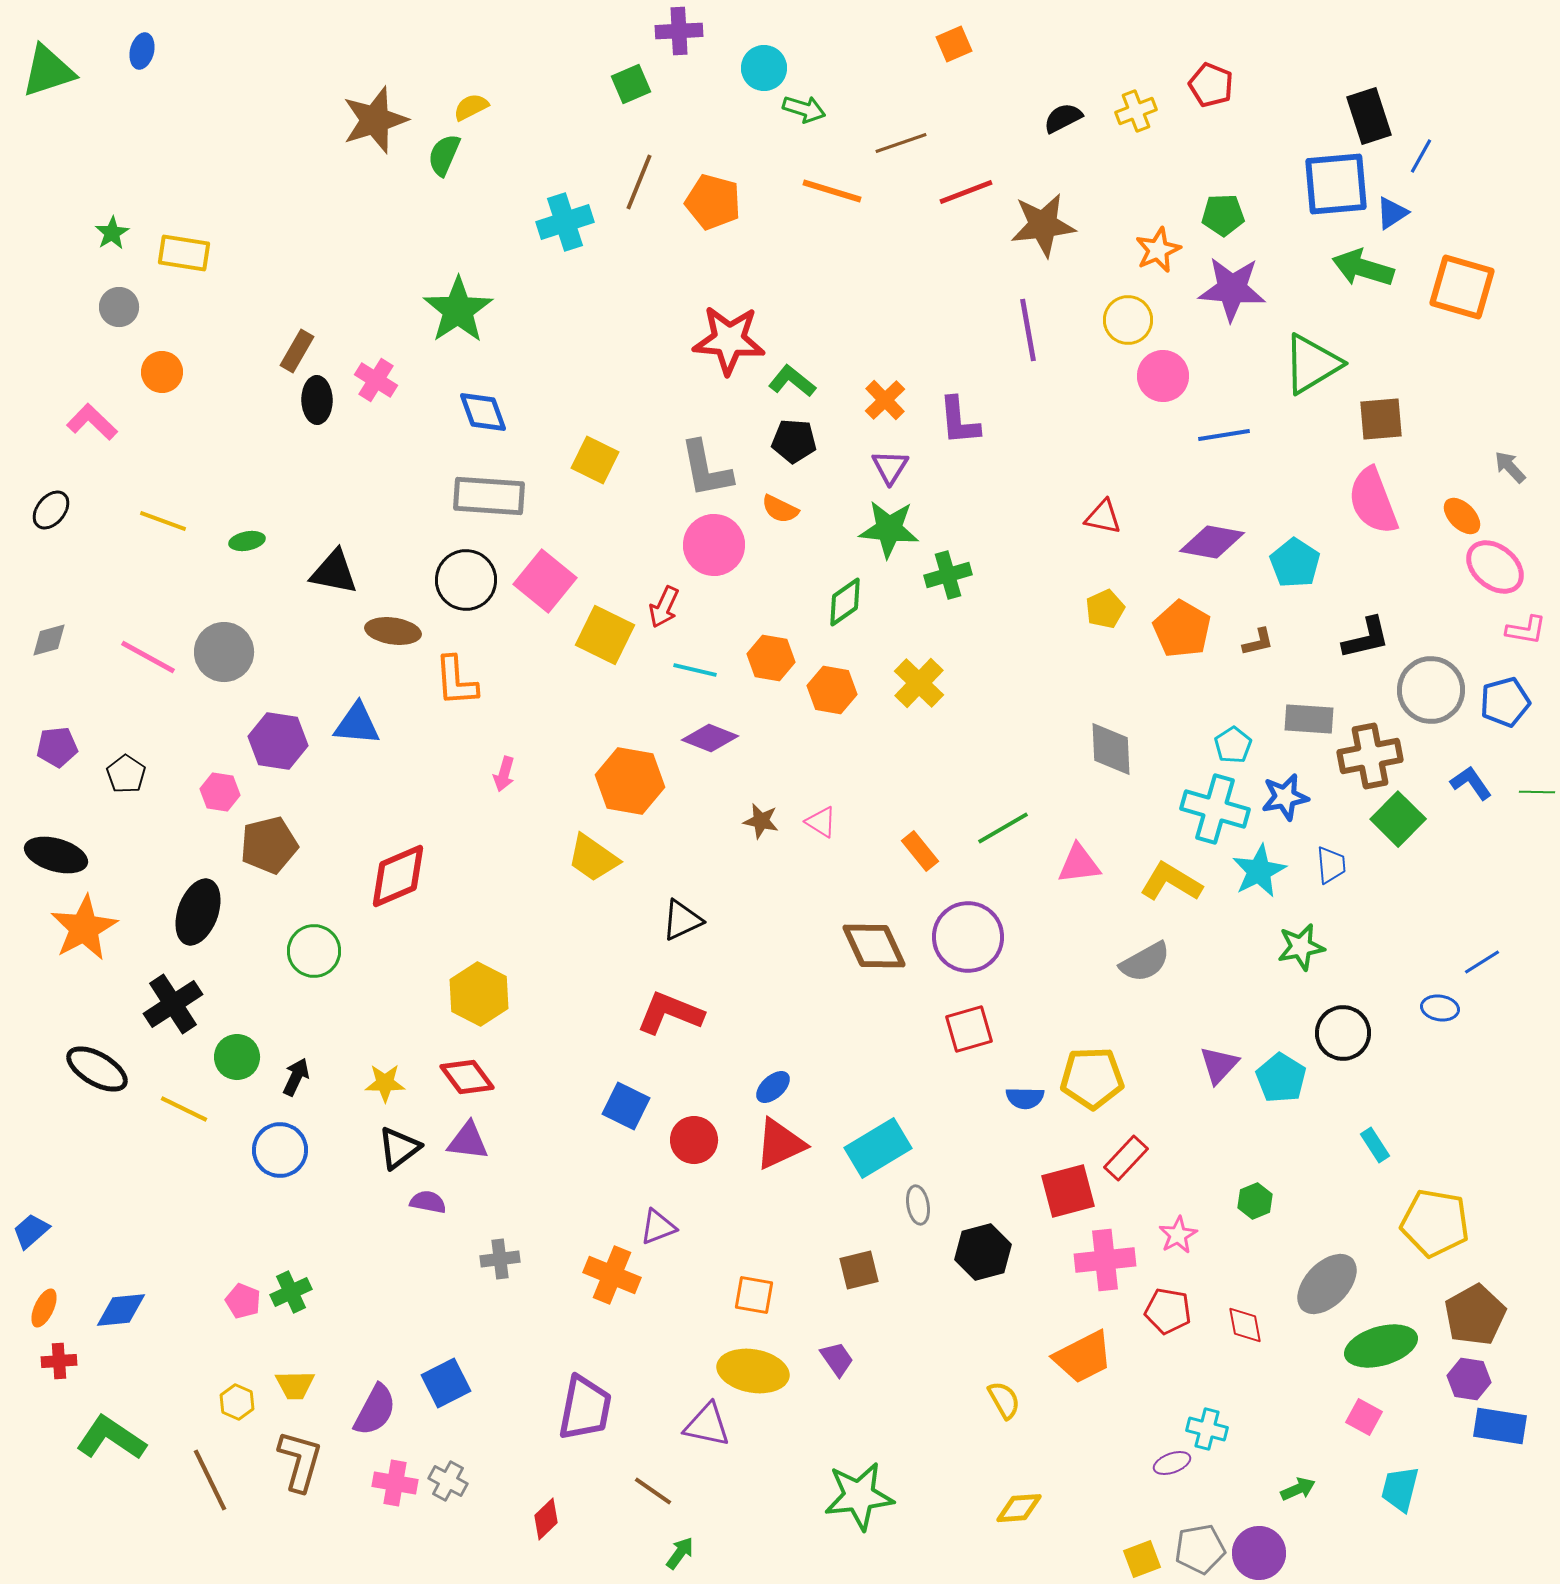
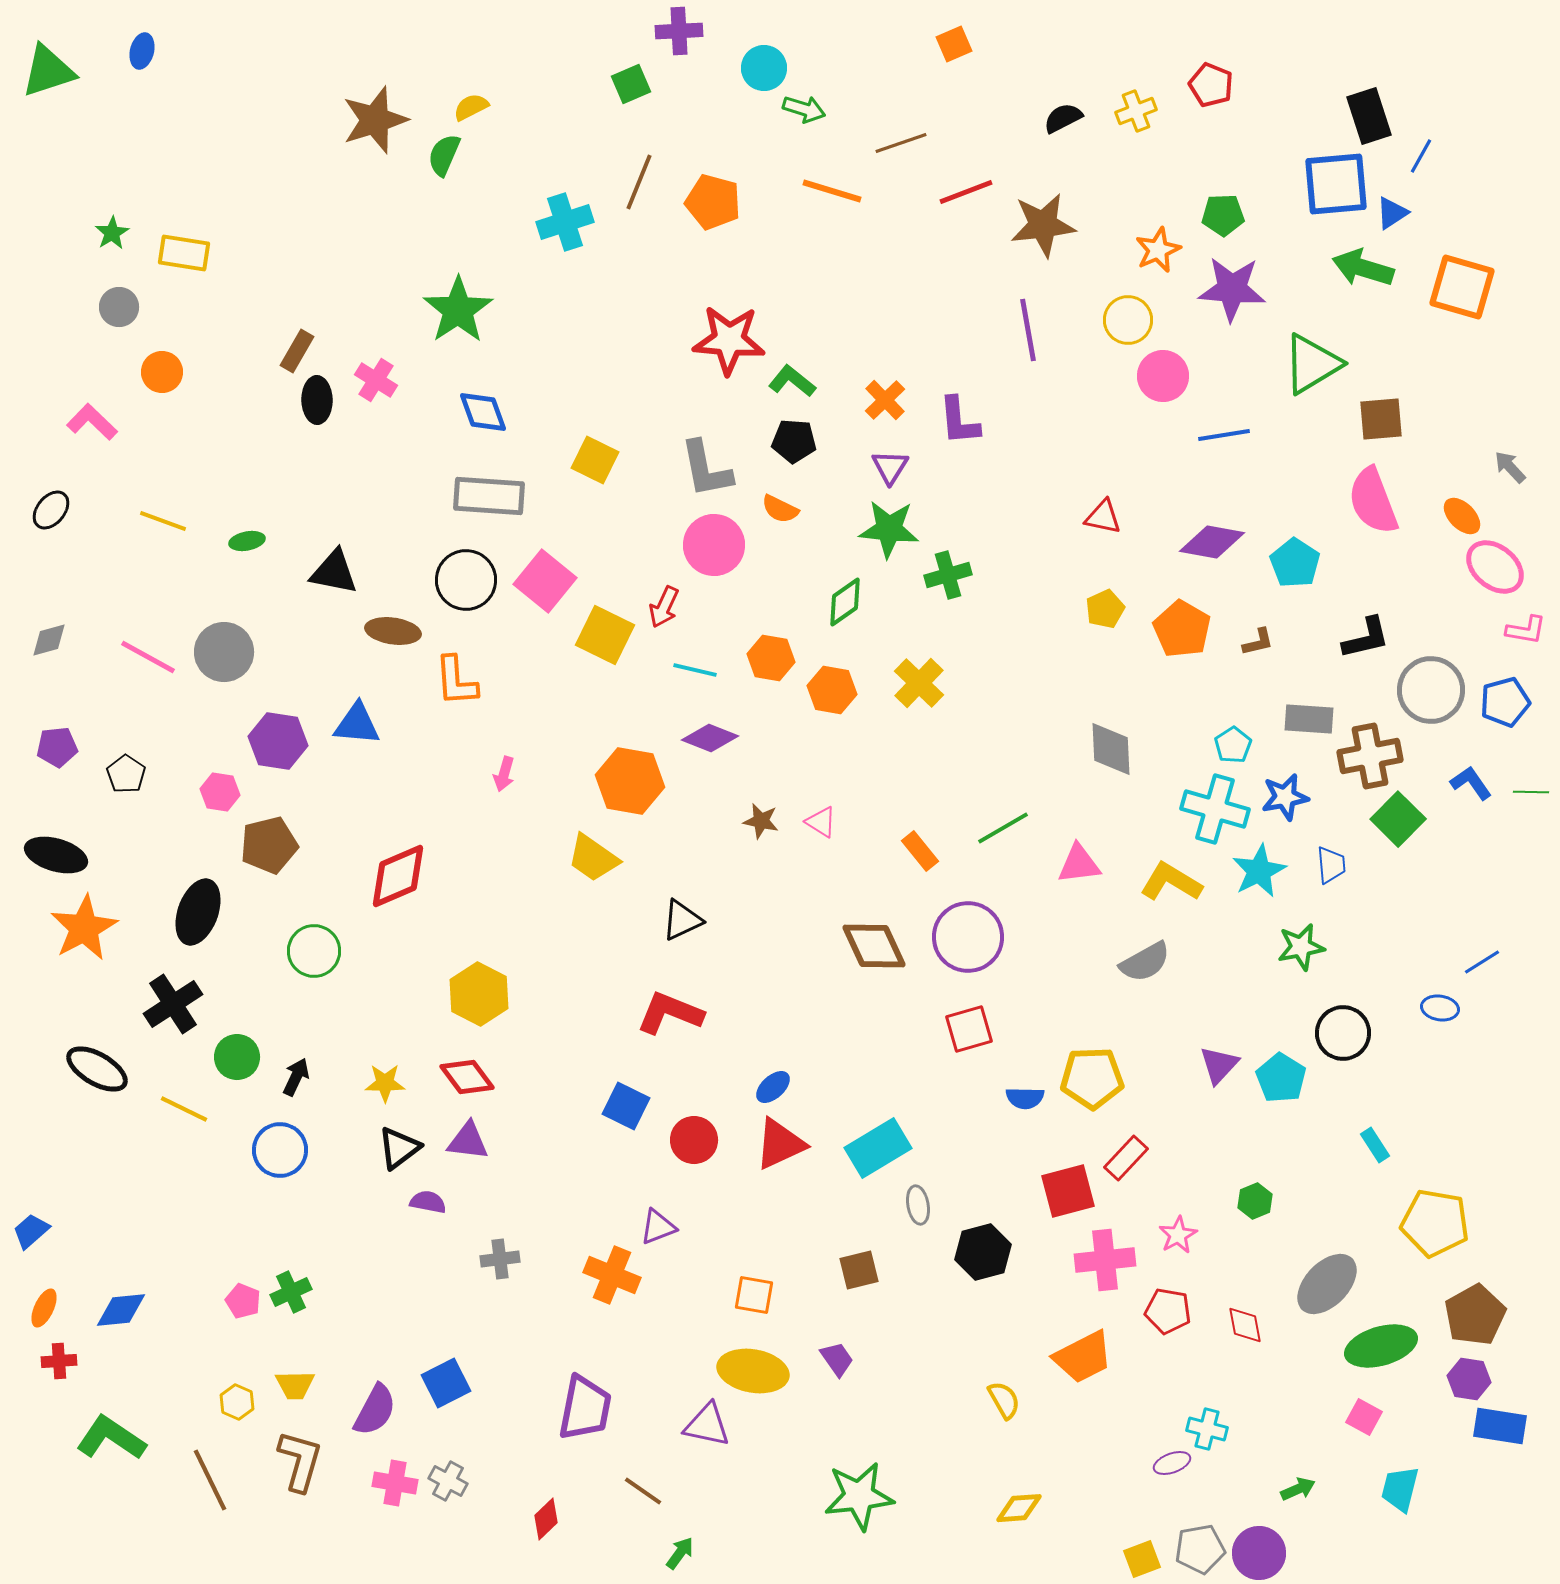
green line at (1537, 792): moved 6 px left
brown line at (653, 1491): moved 10 px left
